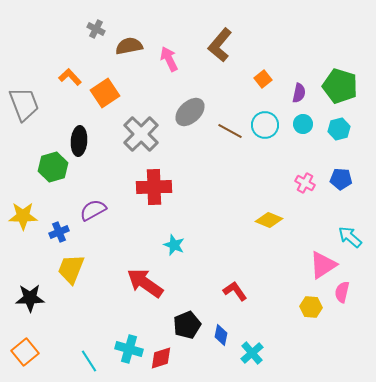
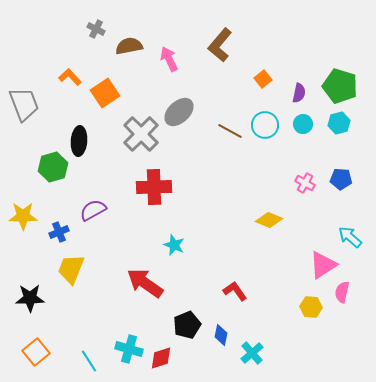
gray ellipse at (190, 112): moved 11 px left
cyan hexagon at (339, 129): moved 6 px up
orange square at (25, 352): moved 11 px right
